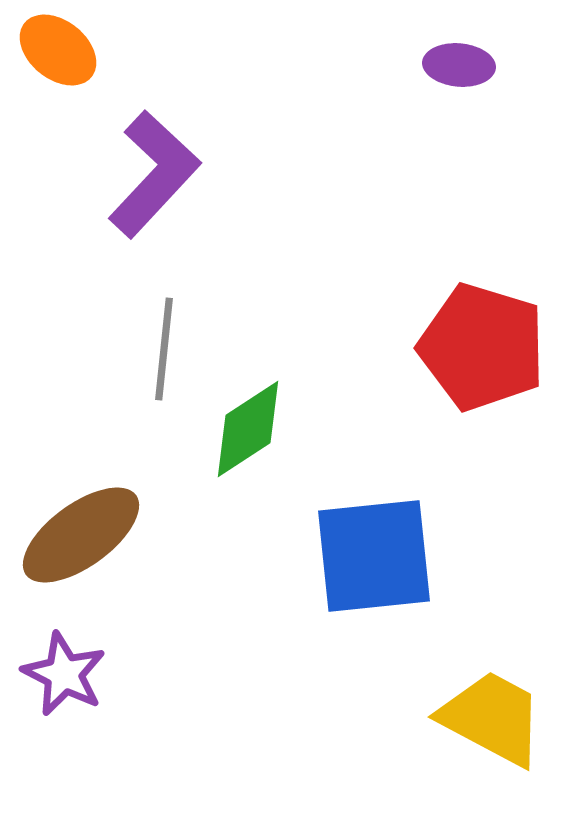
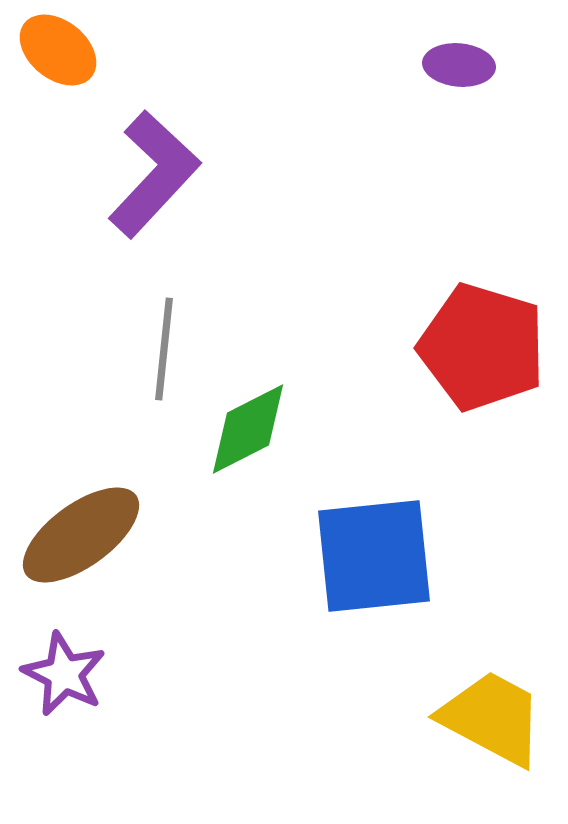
green diamond: rotated 6 degrees clockwise
